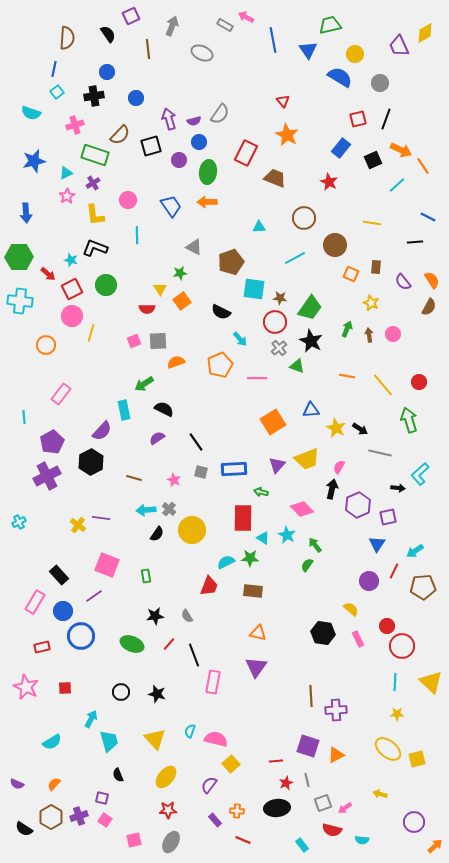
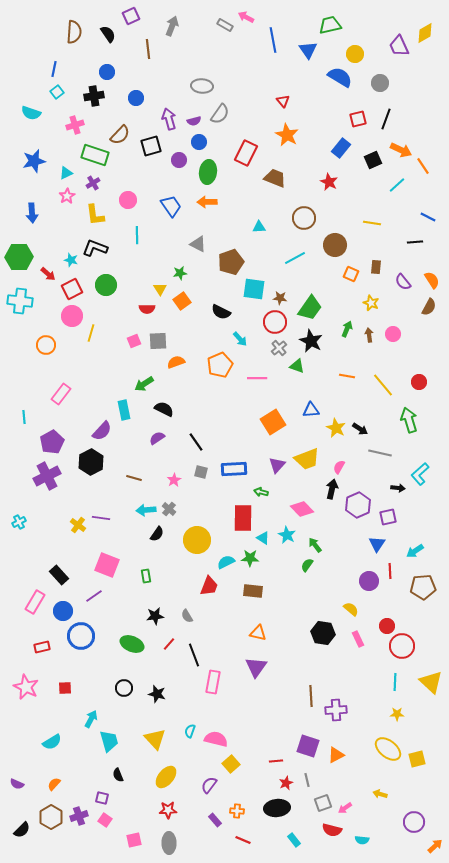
brown semicircle at (67, 38): moved 7 px right, 6 px up
gray ellipse at (202, 53): moved 33 px down; rotated 20 degrees counterclockwise
blue arrow at (26, 213): moved 6 px right
gray triangle at (194, 247): moved 4 px right, 3 px up
pink star at (174, 480): rotated 16 degrees clockwise
yellow circle at (192, 530): moved 5 px right, 10 px down
red line at (394, 571): moved 4 px left; rotated 28 degrees counterclockwise
black circle at (121, 692): moved 3 px right, 4 px up
black semicircle at (24, 829): moved 2 px left, 1 px down; rotated 78 degrees counterclockwise
gray ellipse at (171, 842): moved 2 px left, 1 px down; rotated 30 degrees counterclockwise
cyan rectangle at (302, 845): moved 8 px left, 5 px up
